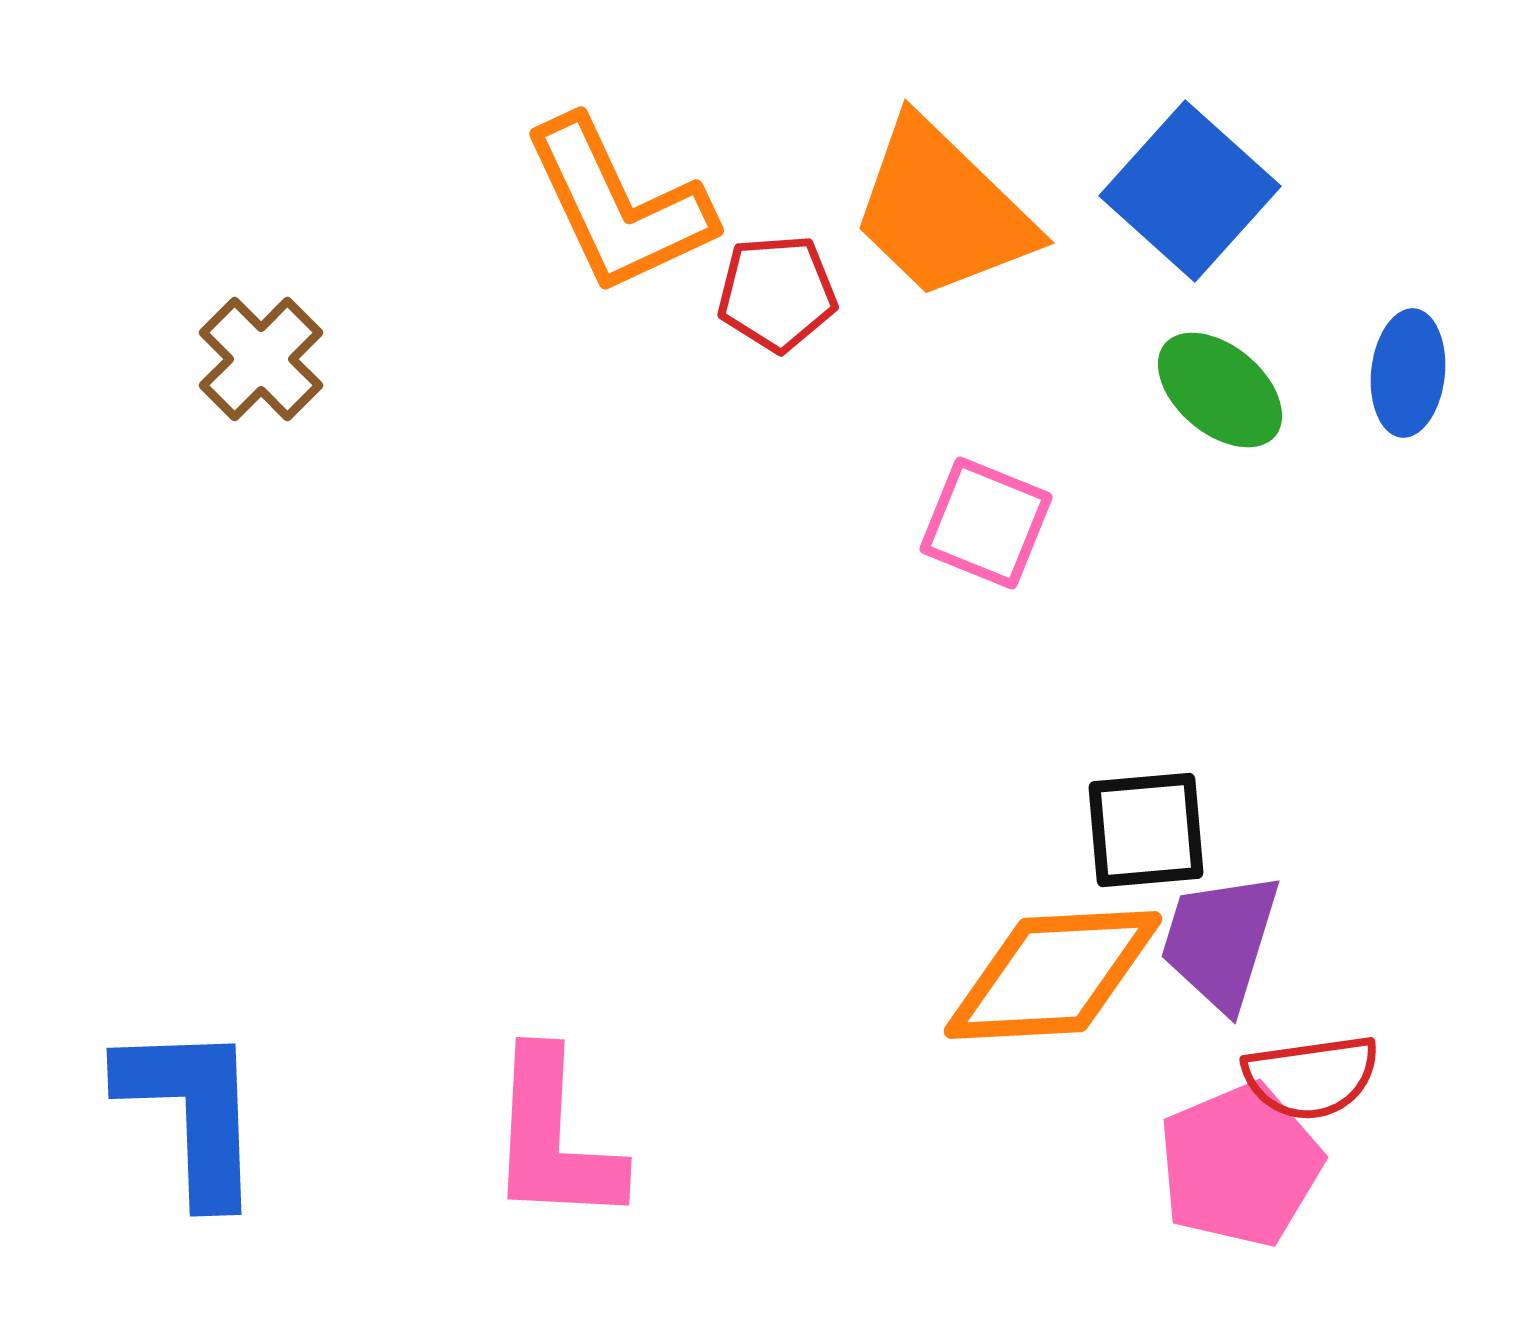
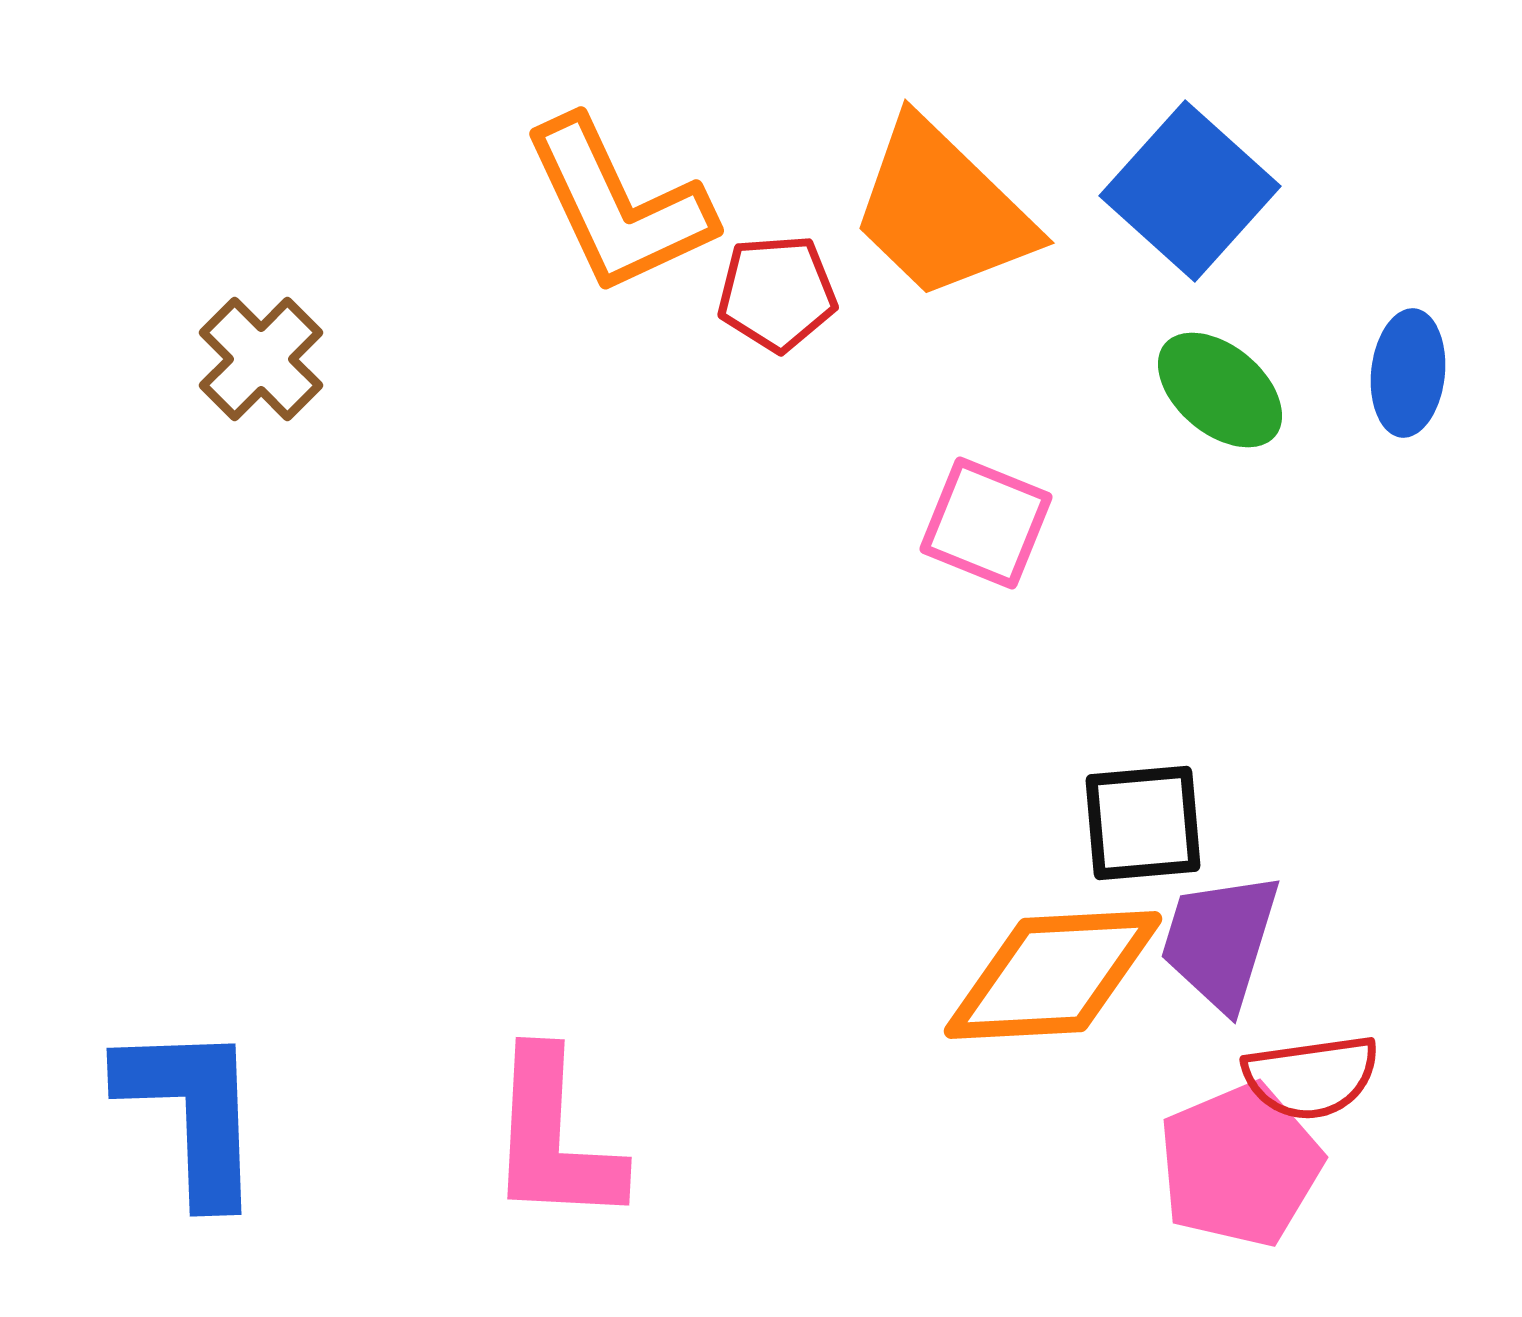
black square: moved 3 px left, 7 px up
